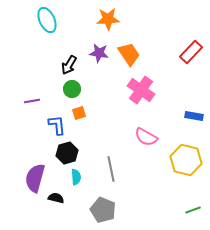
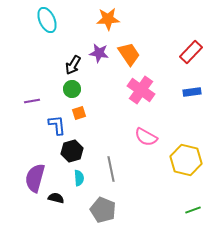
black arrow: moved 4 px right
blue rectangle: moved 2 px left, 24 px up; rotated 18 degrees counterclockwise
black hexagon: moved 5 px right, 2 px up
cyan semicircle: moved 3 px right, 1 px down
